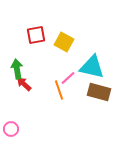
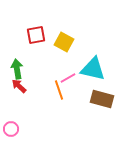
cyan triangle: moved 1 px right, 2 px down
pink line: rotated 14 degrees clockwise
red arrow: moved 5 px left, 2 px down
brown rectangle: moved 3 px right, 7 px down
